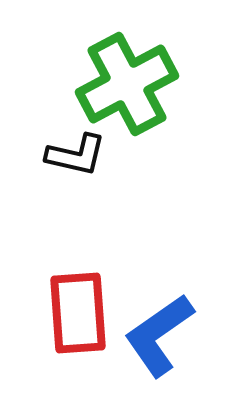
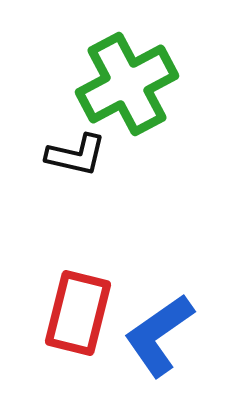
red rectangle: rotated 18 degrees clockwise
